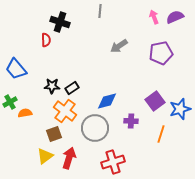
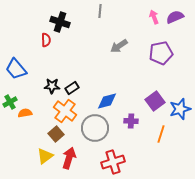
brown square: moved 2 px right; rotated 21 degrees counterclockwise
